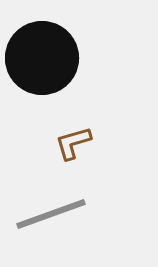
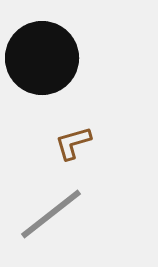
gray line: rotated 18 degrees counterclockwise
